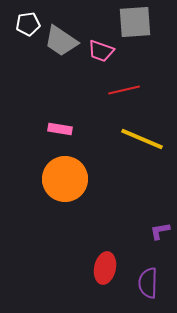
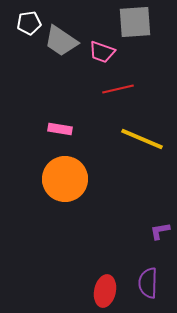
white pentagon: moved 1 px right, 1 px up
pink trapezoid: moved 1 px right, 1 px down
red line: moved 6 px left, 1 px up
red ellipse: moved 23 px down
